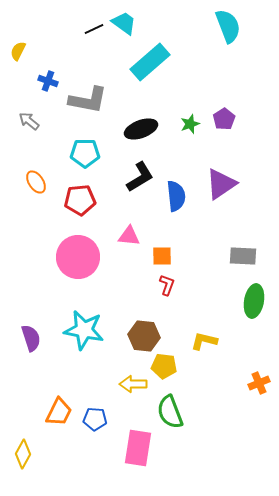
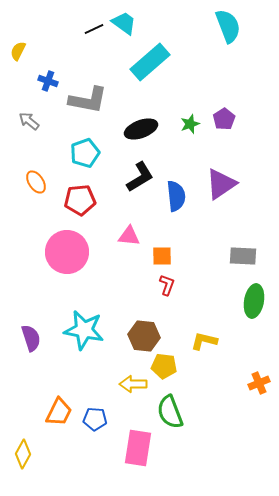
cyan pentagon: rotated 20 degrees counterclockwise
pink circle: moved 11 px left, 5 px up
